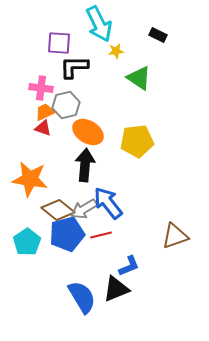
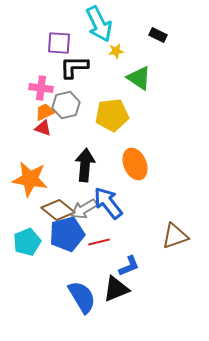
orange ellipse: moved 47 px right, 32 px down; rotated 36 degrees clockwise
yellow pentagon: moved 25 px left, 26 px up
red line: moved 2 px left, 7 px down
cyan pentagon: rotated 12 degrees clockwise
